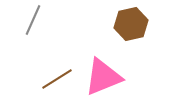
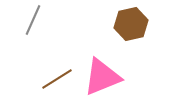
pink triangle: moved 1 px left
